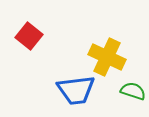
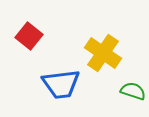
yellow cross: moved 4 px left, 4 px up; rotated 9 degrees clockwise
blue trapezoid: moved 15 px left, 6 px up
